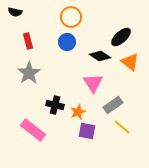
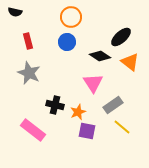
gray star: rotated 15 degrees counterclockwise
